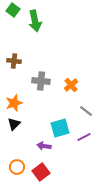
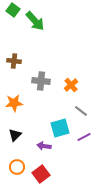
green arrow: rotated 30 degrees counterclockwise
orange star: rotated 12 degrees clockwise
gray line: moved 5 px left
black triangle: moved 1 px right, 11 px down
red square: moved 2 px down
